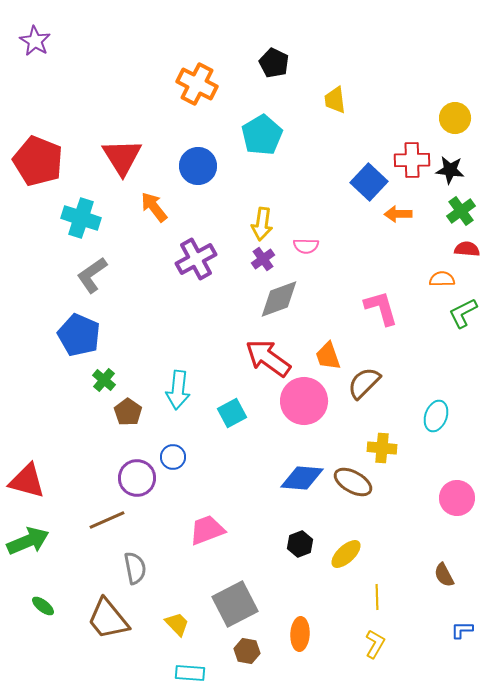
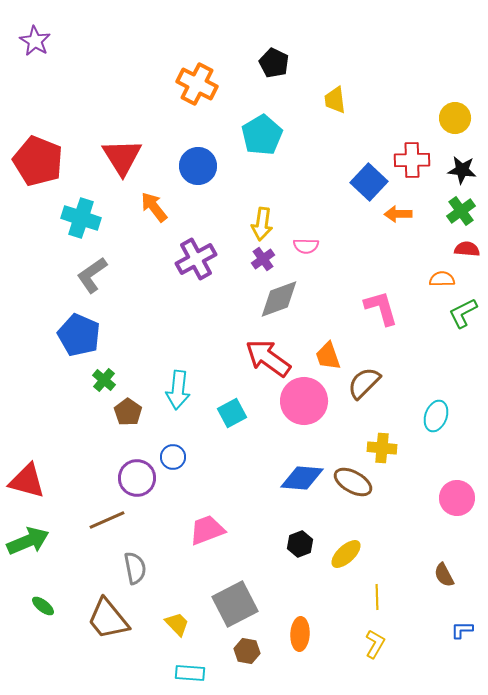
black star at (450, 170): moved 12 px right
